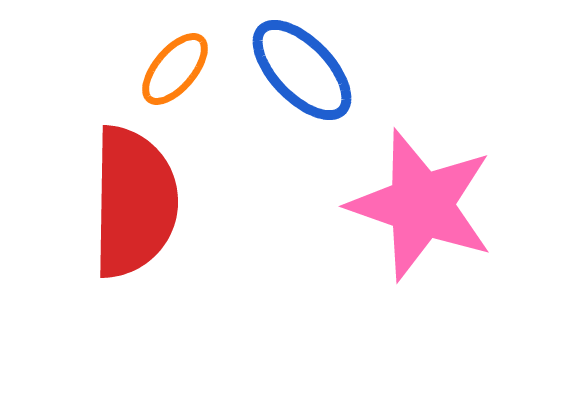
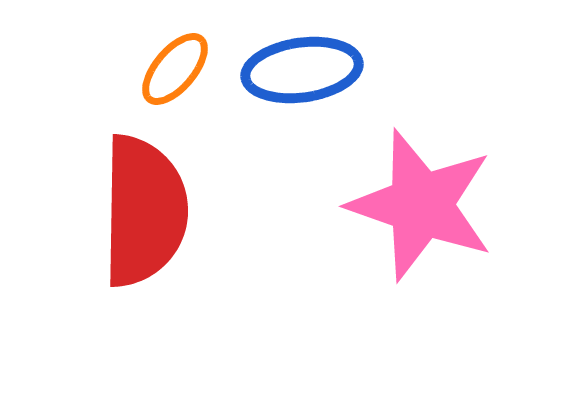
blue ellipse: rotated 54 degrees counterclockwise
red semicircle: moved 10 px right, 9 px down
